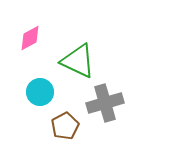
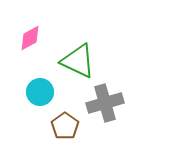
brown pentagon: rotated 8 degrees counterclockwise
